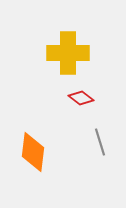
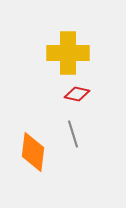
red diamond: moved 4 px left, 4 px up; rotated 25 degrees counterclockwise
gray line: moved 27 px left, 8 px up
